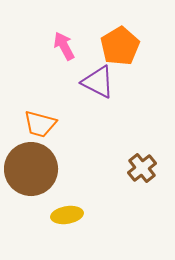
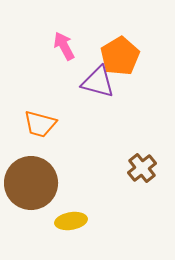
orange pentagon: moved 10 px down
purple triangle: rotated 12 degrees counterclockwise
brown circle: moved 14 px down
yellow ellipse: moved 4 px right, 6 px down
